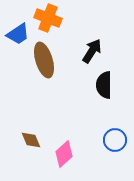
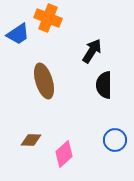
brown ellipse: moved 21 px down
brown diamond: rotated 65 degrees counterclockwise
